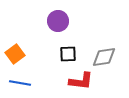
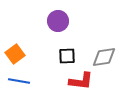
black square: moved 1 px left, 2 px down
blue line: moved 1 px left, 2 px up
